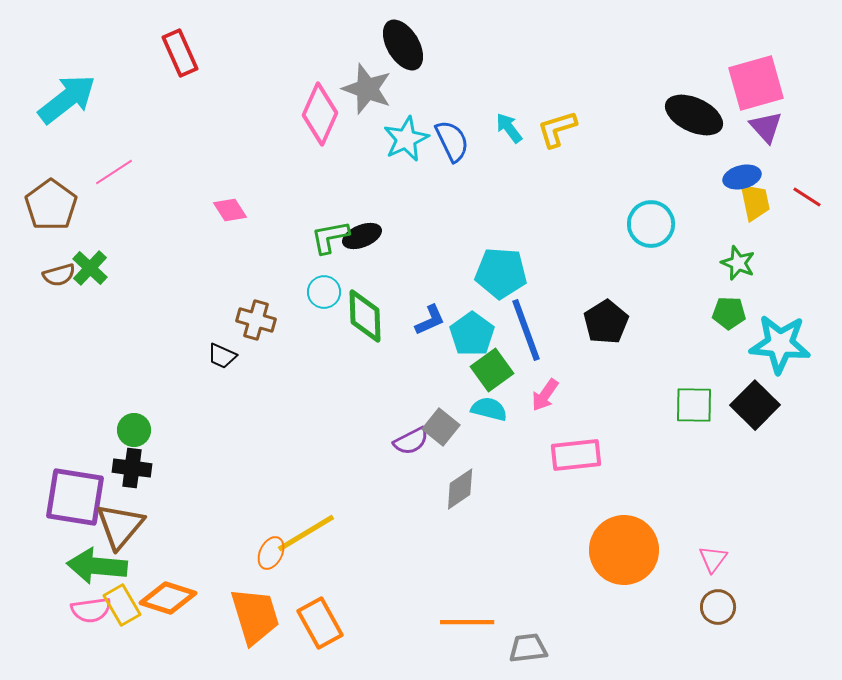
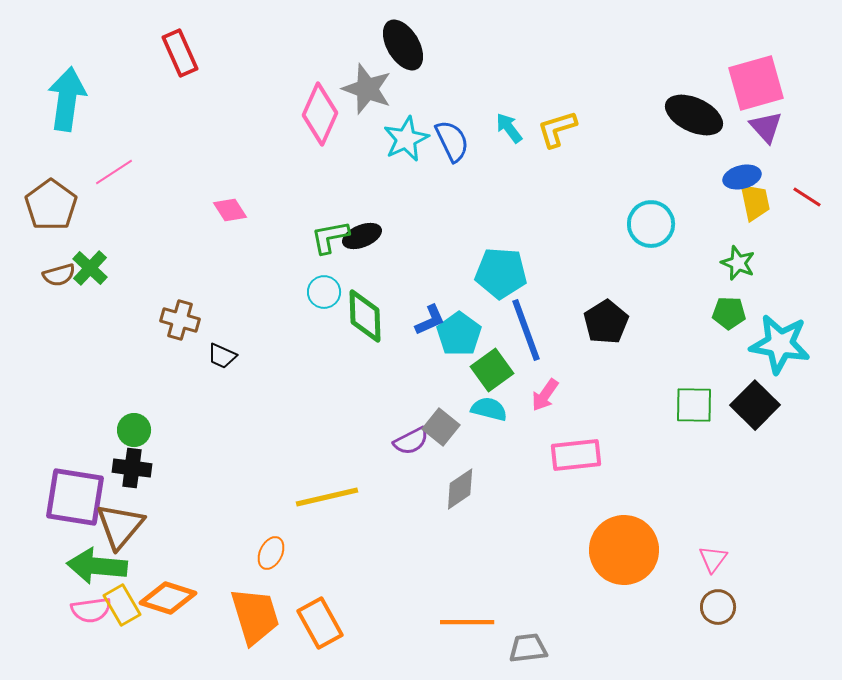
cyan arrow at (67, 99): rotated 44 degrees counterclockwise
brown cross at (256, 320): moved 76 px left
cyan pentagon at (472, 334): moved 13 px left
cyan star at (780, 344): rotated 4 degrees clockwise
yellow line at (306, 533): moved 21 px right, 36 px up; rotated 18 degrees clockwise
